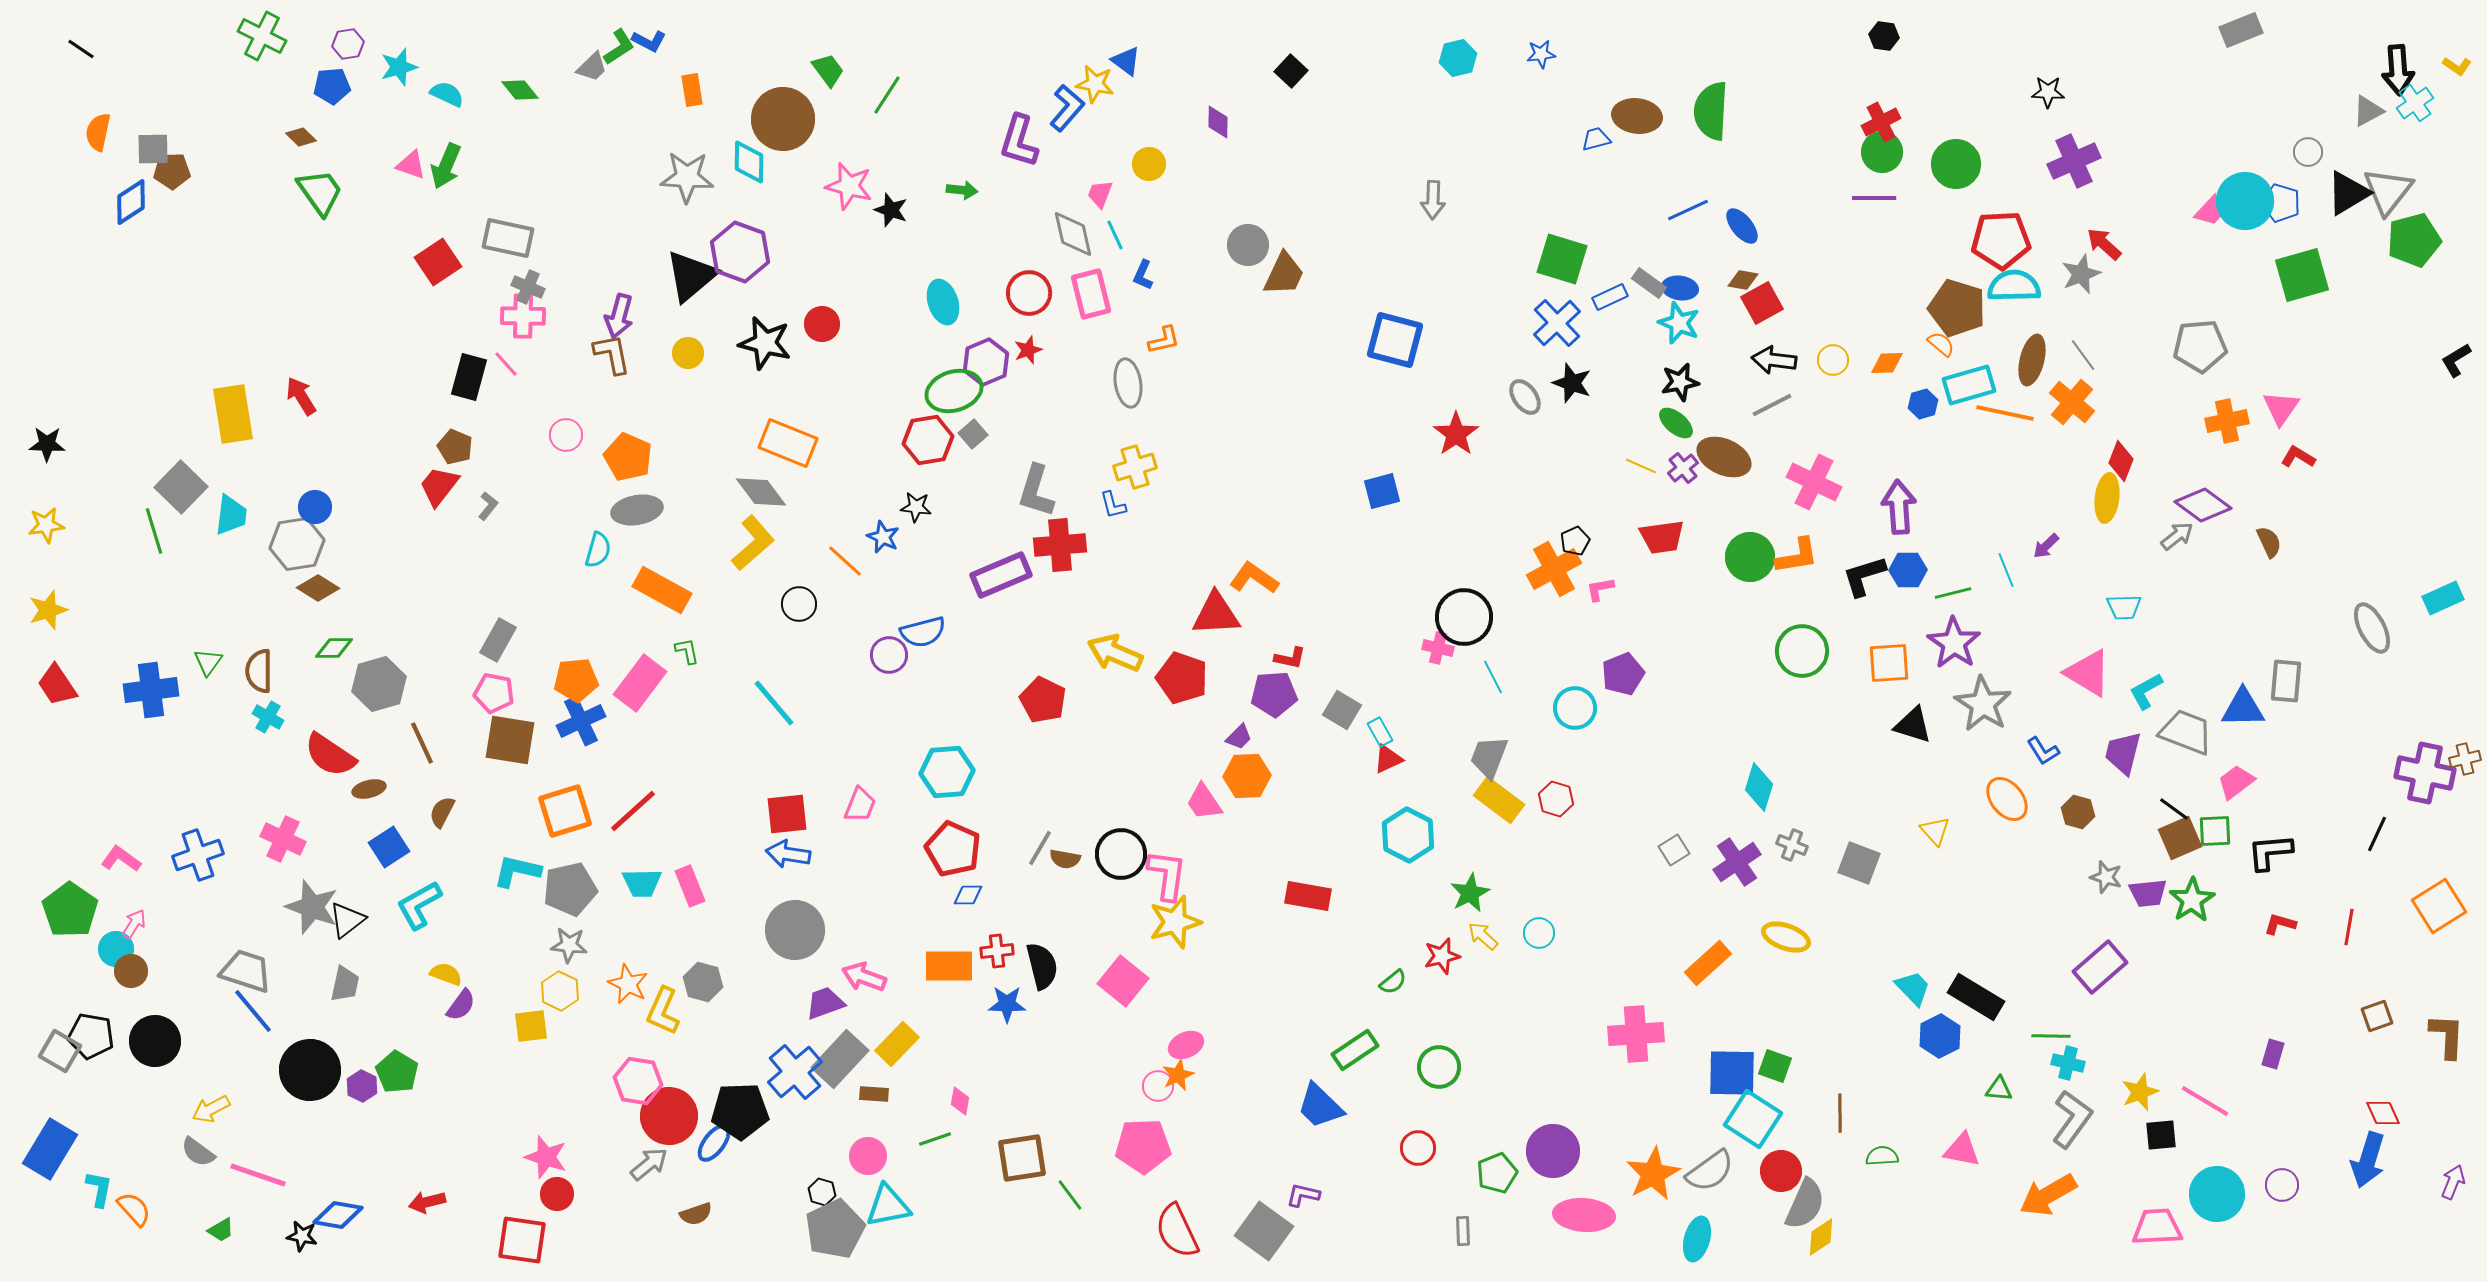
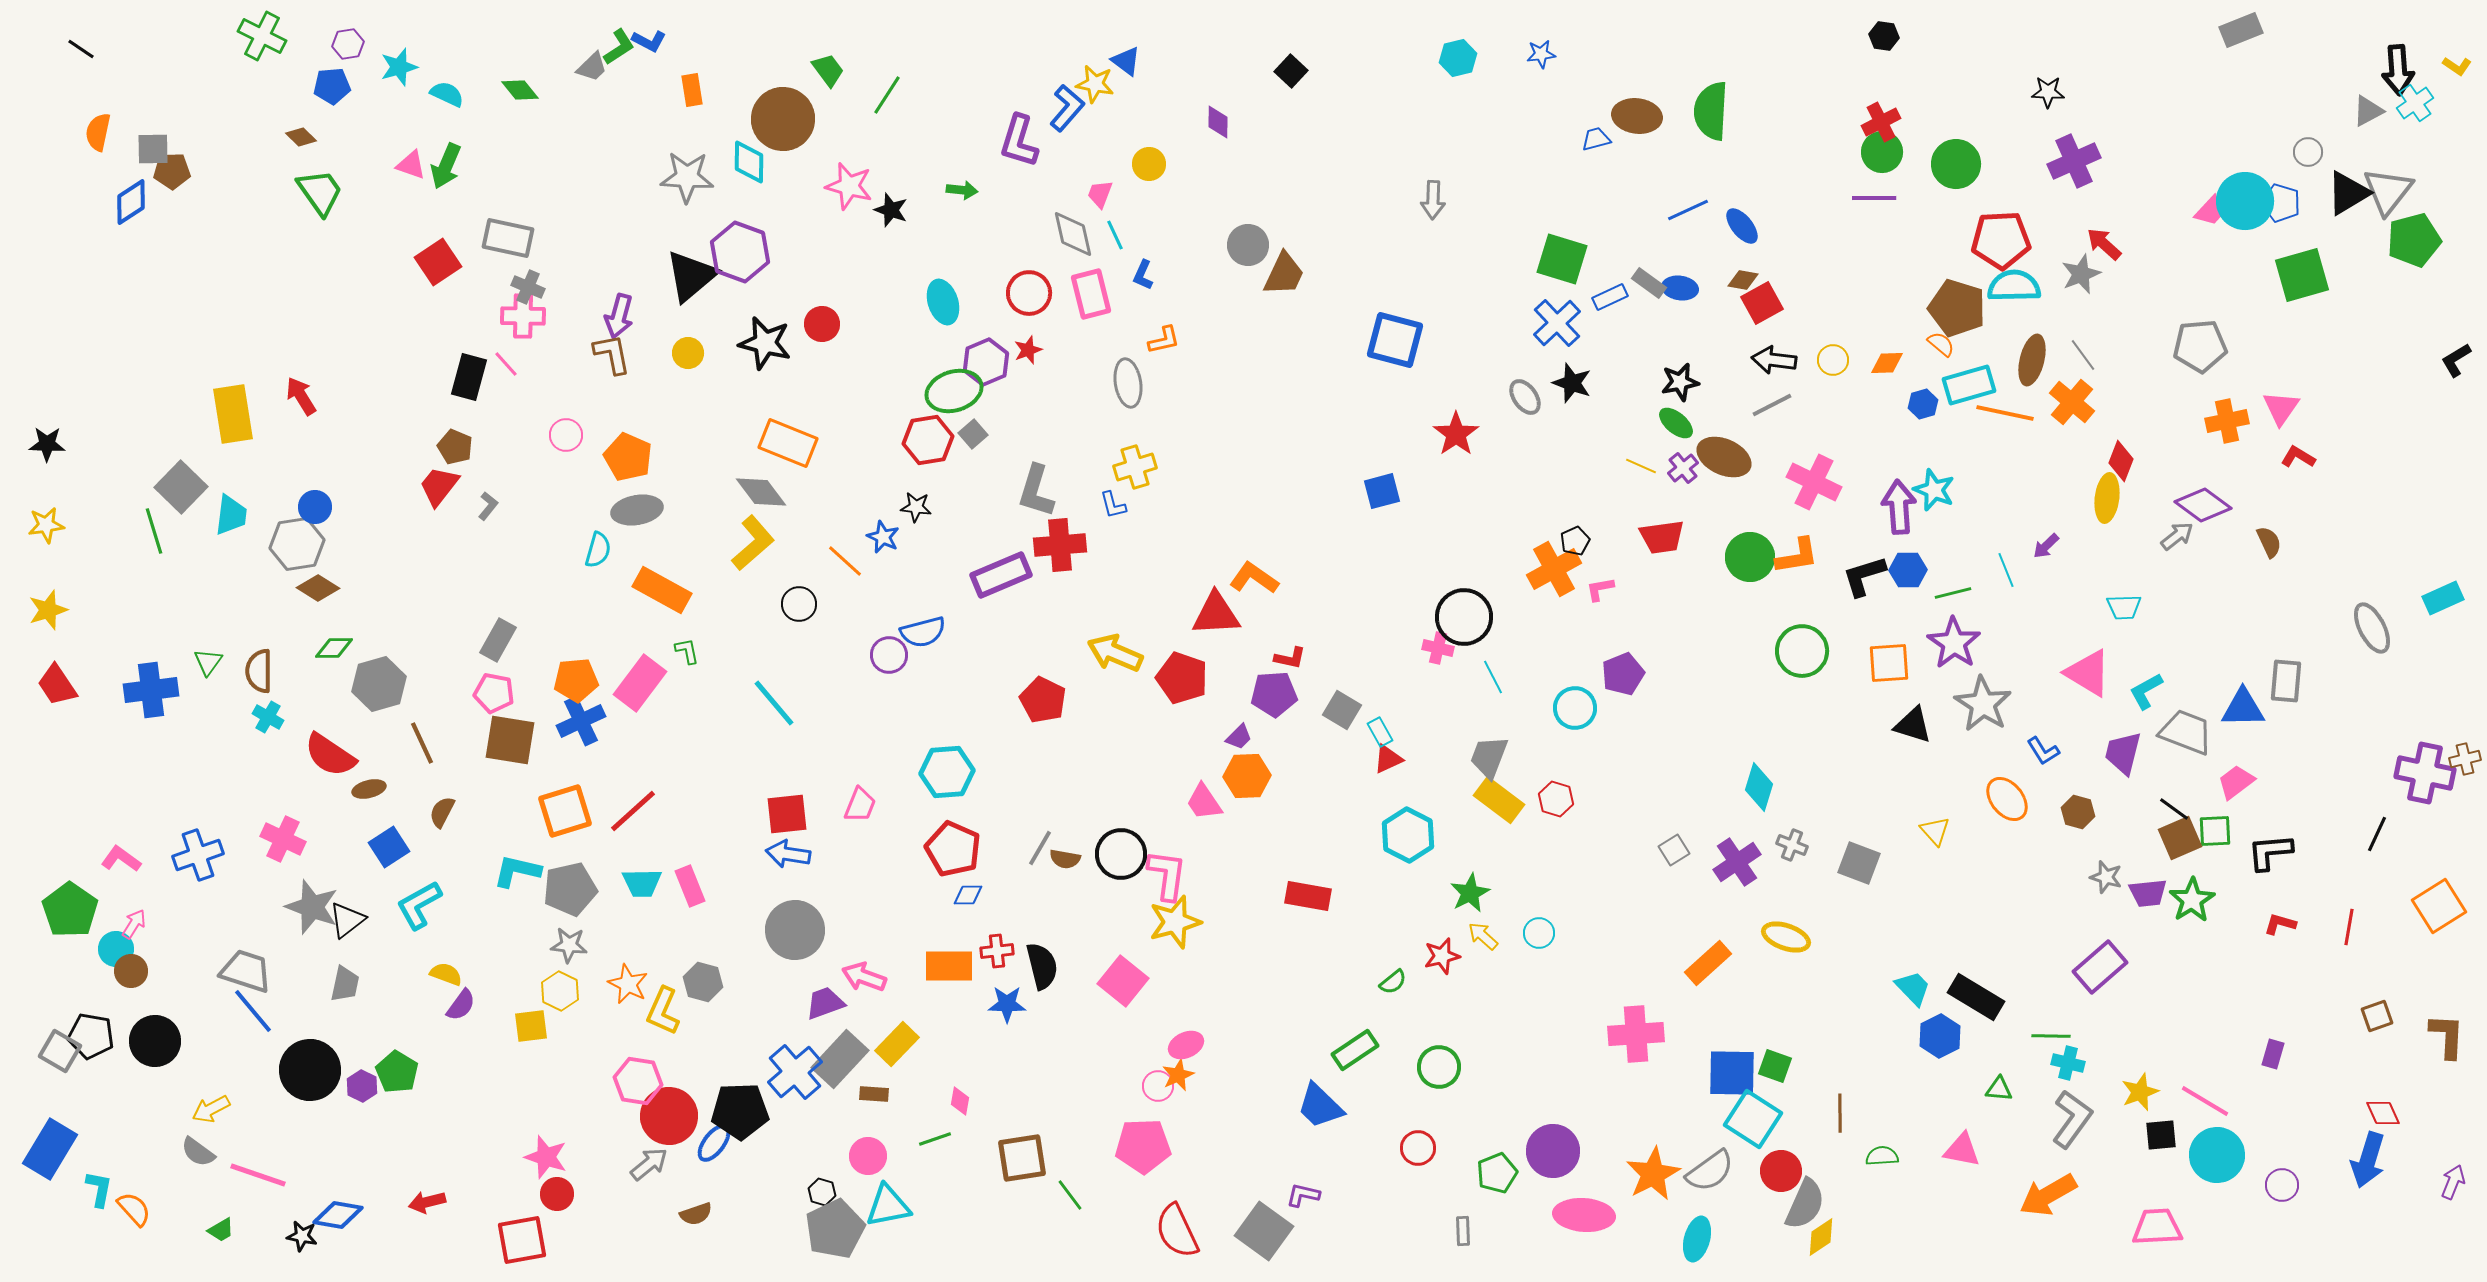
cyan star at (1679, 323): moved 255 px right, 167 px down
cyan circle at (2217, 1194): moved 39 px up
red square at (522, 1240): rotated 18 degrees counterclockwise
